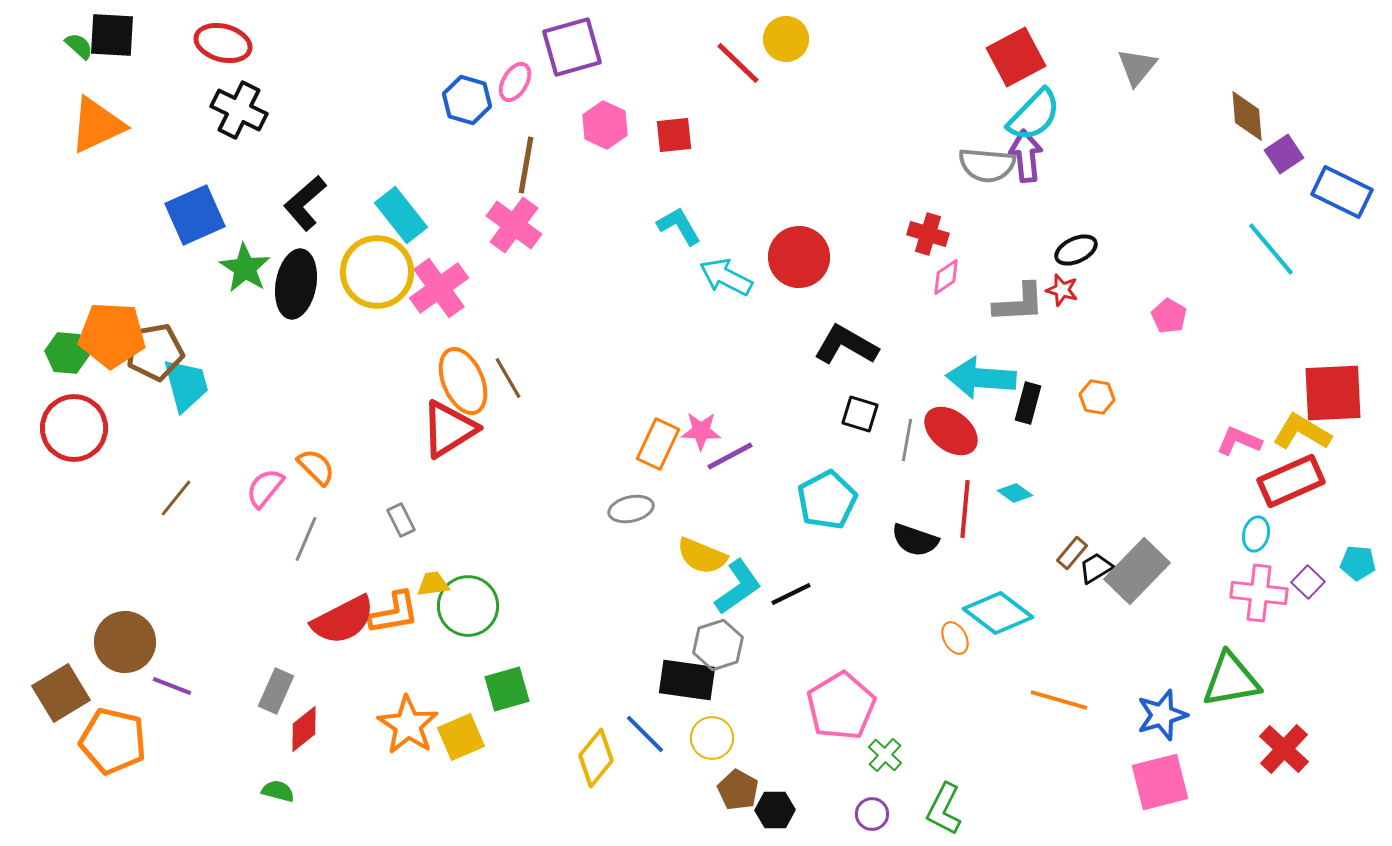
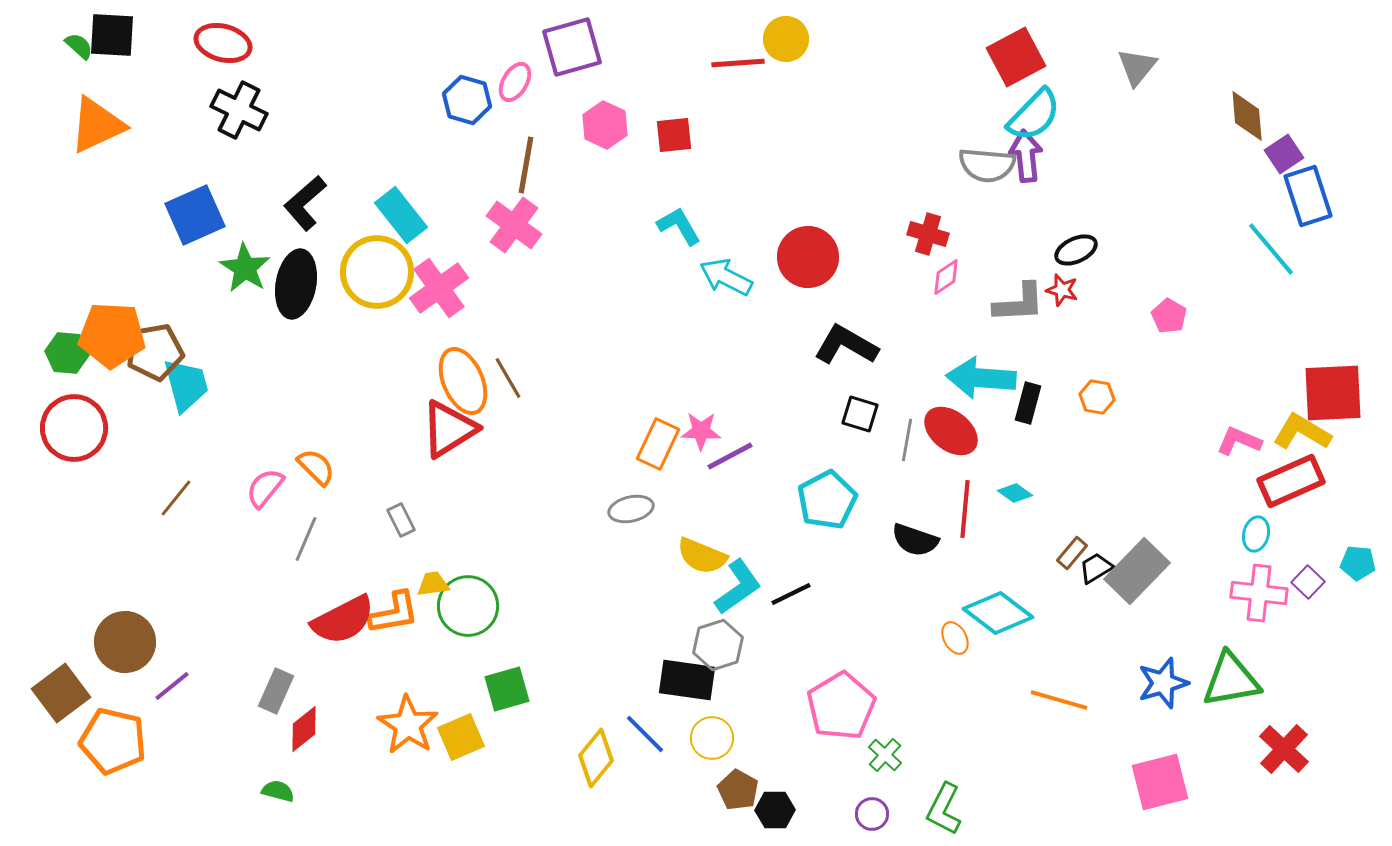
red line at (738, 63): rotated 48 degrees counterclockwise
blue rectangle at (1342, 192): moved 34 px left, 4 px down; rotated 46 degrees clockwise
red circle at (799, 257): moved 9 px right
purple line at (172, 686): rotated 60 degrees counterclockwise
brown square at (61, 693): rotated 6 degrees counterclockwise
blue star at (1162, 715): moved 1 px right, 32 px up
